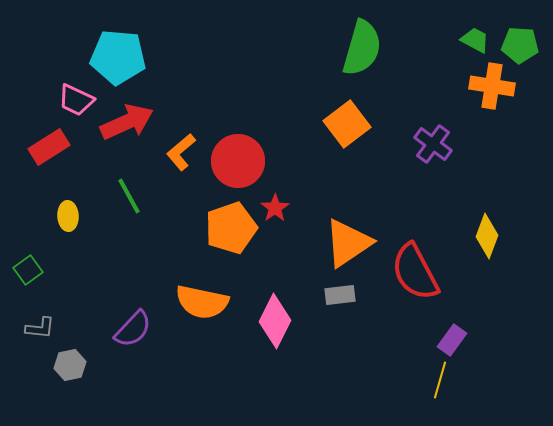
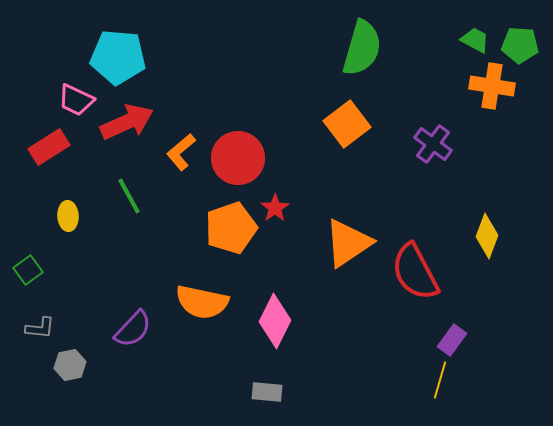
red circle: moved 3 px up
gray rectangle: moved 73 px left, 97 px down; rotated 12 degrees clockwise
